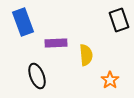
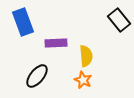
black rectangle: rotated 20 degrees counterclockwise
yellow semicircle: moved 1 px down
black ellipse: rotated 60 degrees clockwise
orange star: moved 27 px left; rotated 12 degrees counterclockwise
